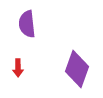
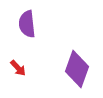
red arrow: rotated 42 degrees counterclockwise
